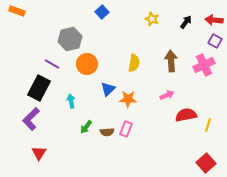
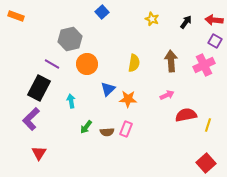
orange rectangle: moved 1 px left, 5 px down
